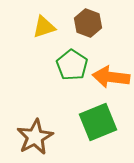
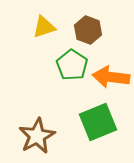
brown hexagon: moved 7 px down
brown star: moved 2 px right, 1 px up
